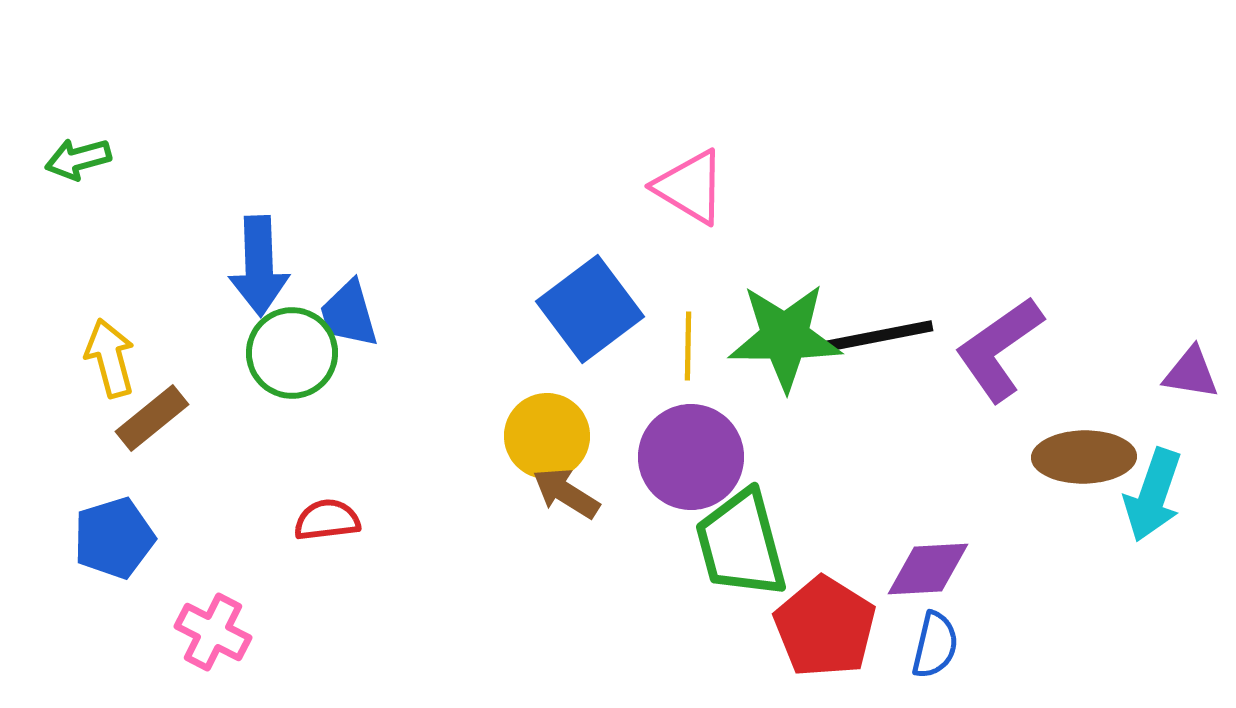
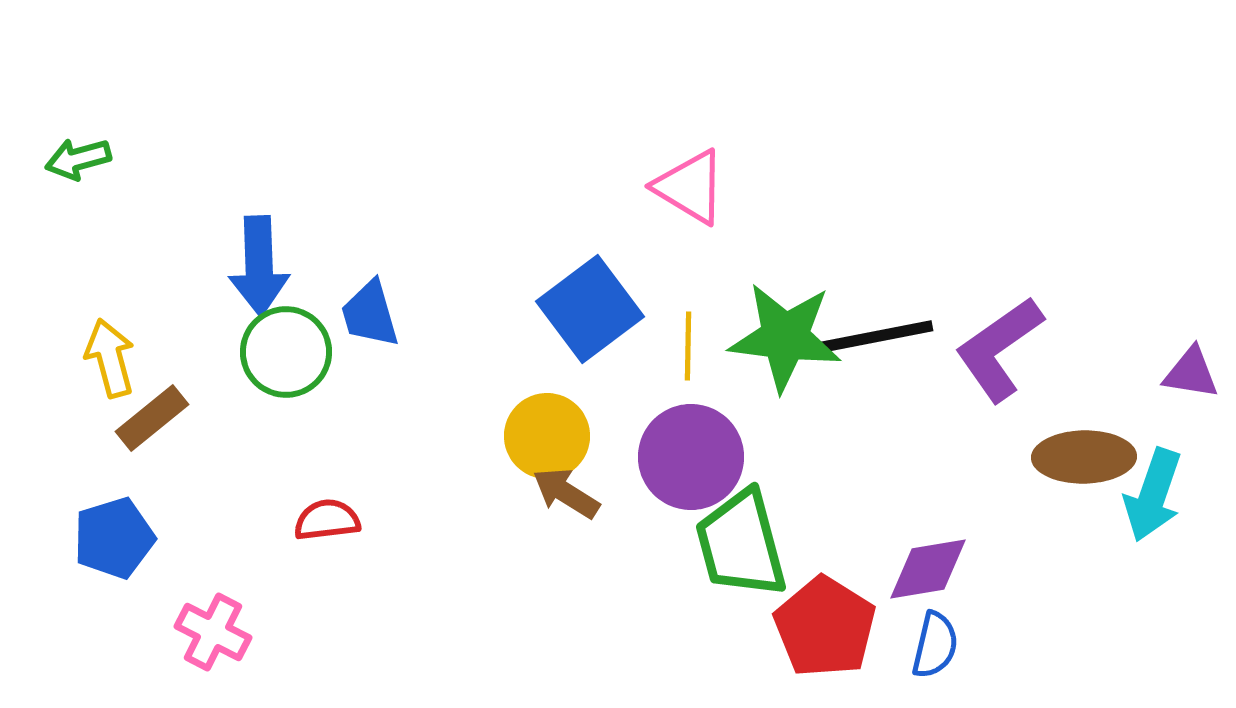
blue trapezoid: moved 21 px right
green star: rotated 7 degrees clockwise
green circle: moved 6 px left, 1 px up
purple diamond: rotated 6 degrees counterclockwise
